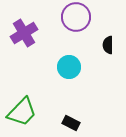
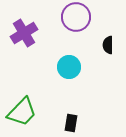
black rectangle: rotated 72 degrees clockwise
